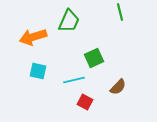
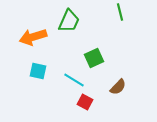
cyan line: rotated 45 degrees clockwise
